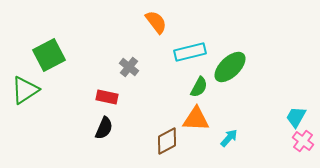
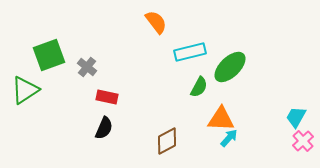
green square: rotated 8 degrees clockwise
gray cross: moved 42 px left
orange triangle: moved 25 px right
pink cross: rotated 10 degrees clockwise
